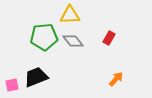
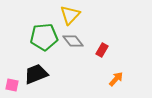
yellow triangle: rotated 45 degrees counterclockwise
red rectangle: moved 7 px left, 12 px down
black trapezoid: moved 3 px up
pink square: rotated 24 degrees clockwise
